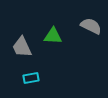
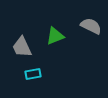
green triangle: moved 2 px right; rotated 24 degrees counterclockwise
cyan rectangle: moved 2 px right, 4 px up
